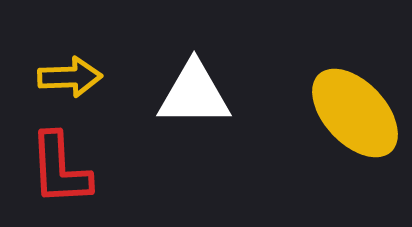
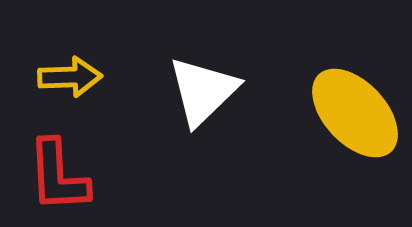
white triangle: moved 9 px right, 3 px up; rotated 44 degrees counterclockwise
red L-shape: moved 2 px left, 7 px down
